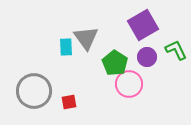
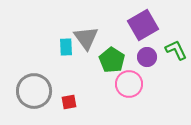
green pentagon: moved 3 px left, 3 px up
